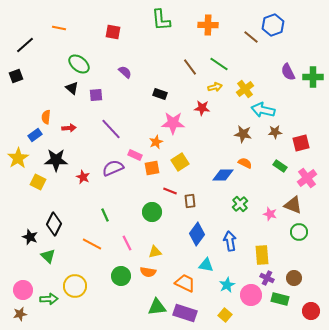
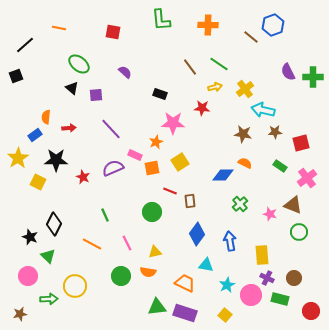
pink circle at (23, 290): moved 5 px right, 14 px up
